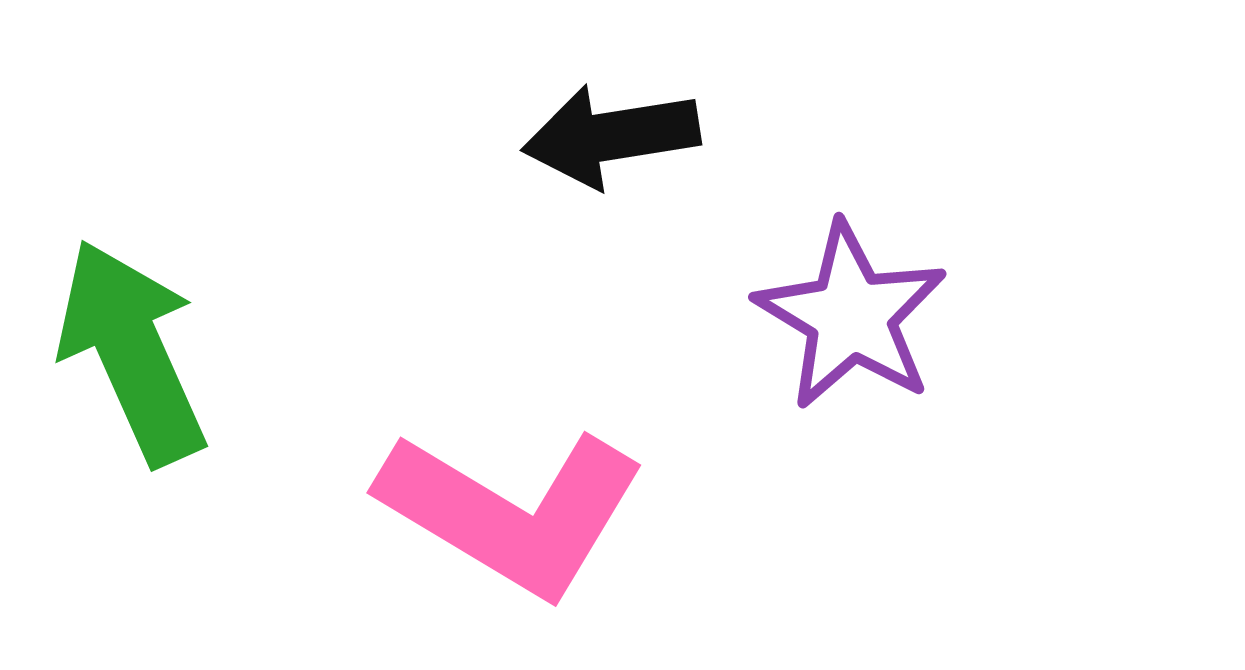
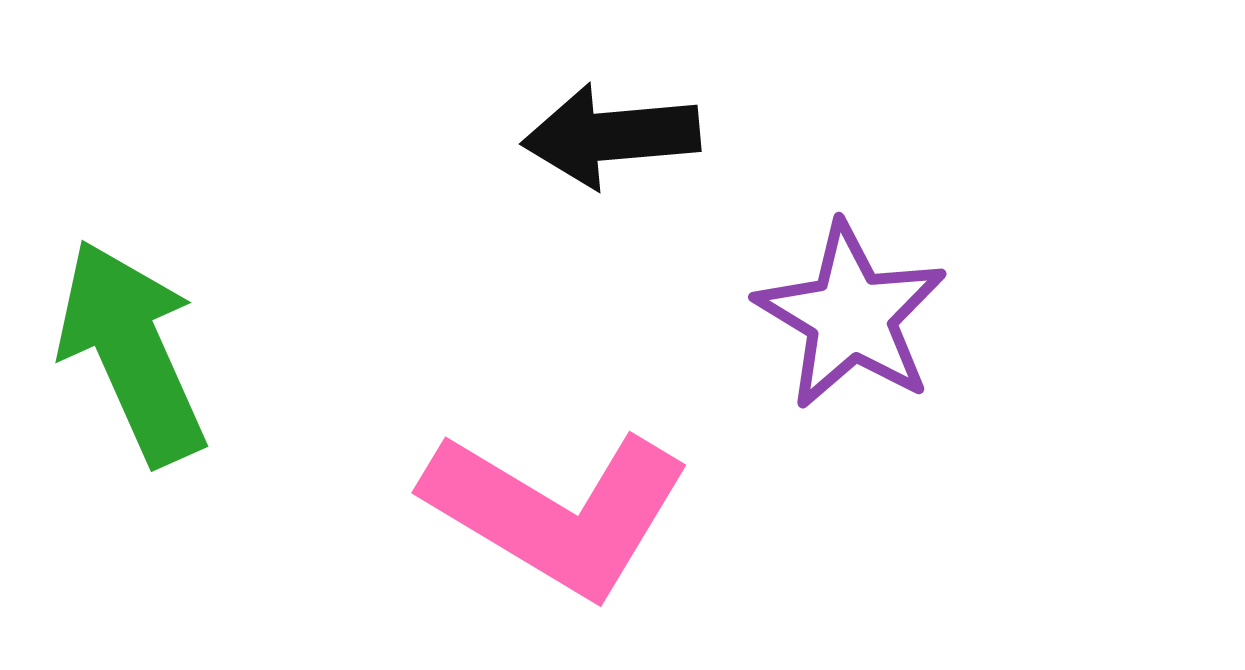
black arrow: rotated 4 degrees clockwise
pink L-shape: moved 45 px right
